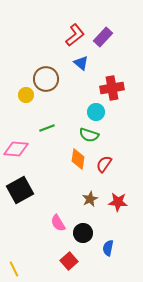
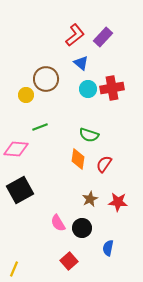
cyan circle: moved 8 px left, 23 px up
green line: moved 7 px left, 1 px up
black circle: moved 1 px left, 5 px up
yellow line: rotated 49 degrees clockwise
